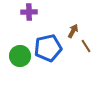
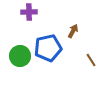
brown line: moved 5 px right, 14 px down
